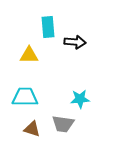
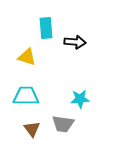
cyan rectangle: moved 2 px left, 1 px down
yellow triangle: moved 2 px left, 2 px down; rotated 18 degrees clockwise
cyan trapezoid: moved 1 px right, 1 px up
brown triangle: rotated 36 degrees clockwise
